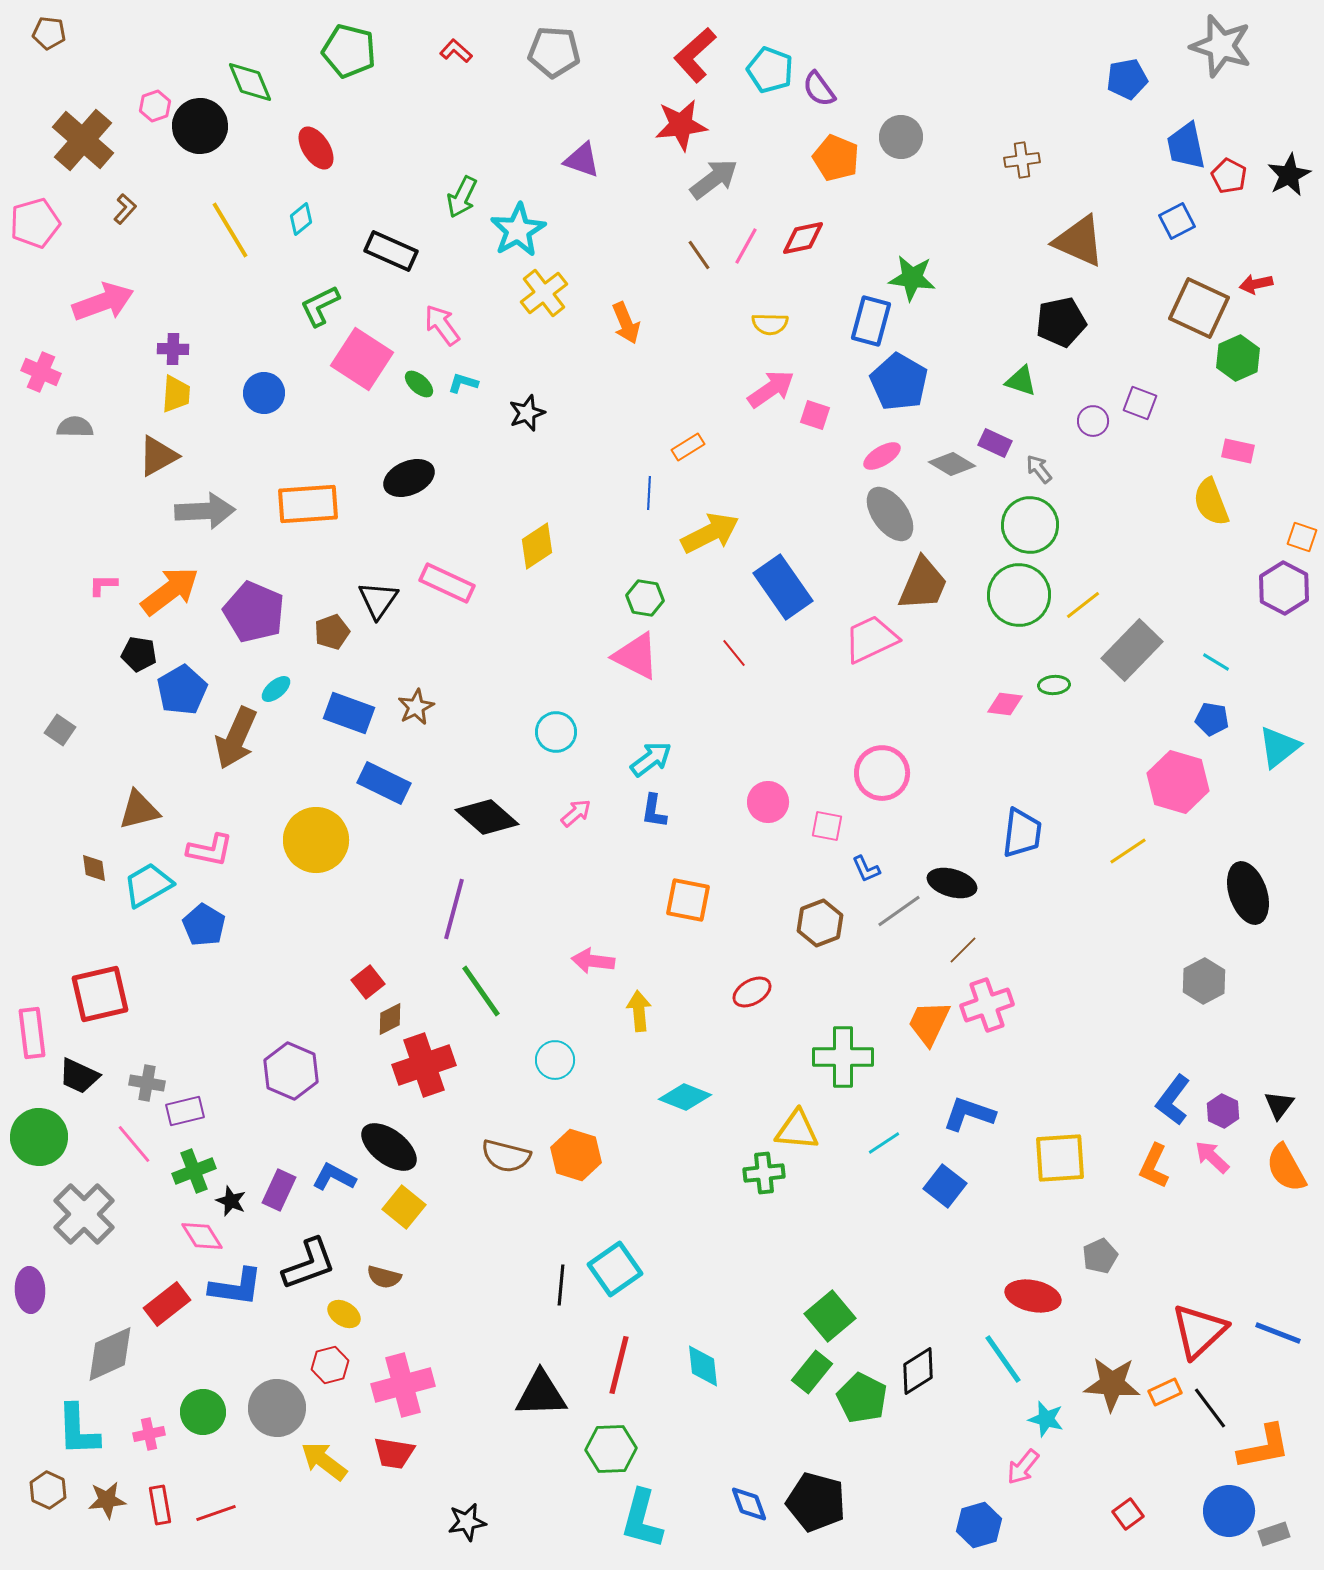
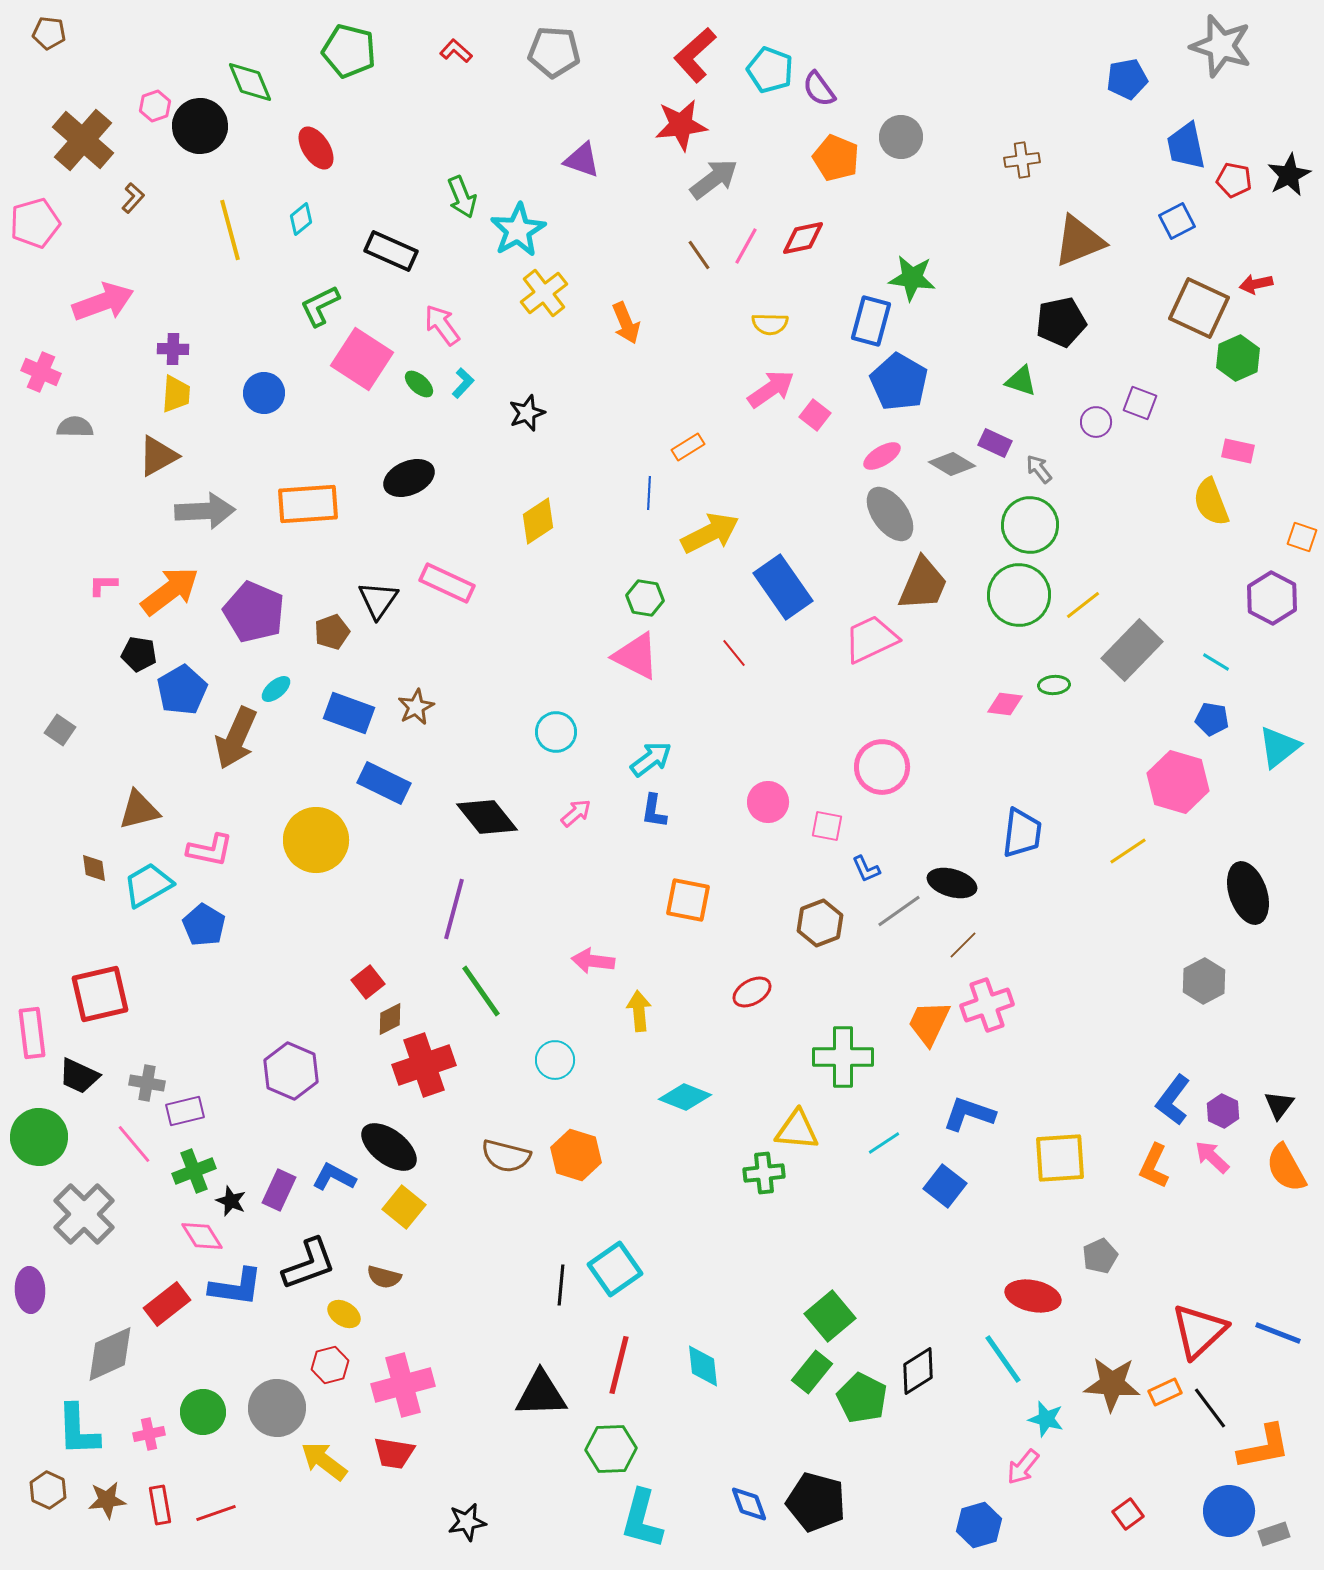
red pentagon at (1229, 176): moved 5 px right, 4 px down; rotated 16 degrees counterclockwise
green arrow at (462, 197): rotated 48 degrees counterclockwise
brown L-shape at (125, 209): moved 8 px right, 11 px up
yellow line at (230, 230): rotated 16 degrees clockwise
brown triangle at (1079, 241): rotated 46 degrees counterclockwise
cyan L-shape at (463, 383): rotated 116 degrees clockwise
pink square at (815, 415): rotated 20 degrees clockwise
purple circle at (1093, 421): moved 3 px right, 1 px down
yellow diamond at (537, 546): moved 1 px right, 25 px up
purple hexagon at (1284, 588): moved 12 px left, 10 px down
pink circle at (882, 773): moved 6 px up
black diamond at (487, 817): rotated 10 degrees clockwise
brown line at (963, 950): moved 5 px up
